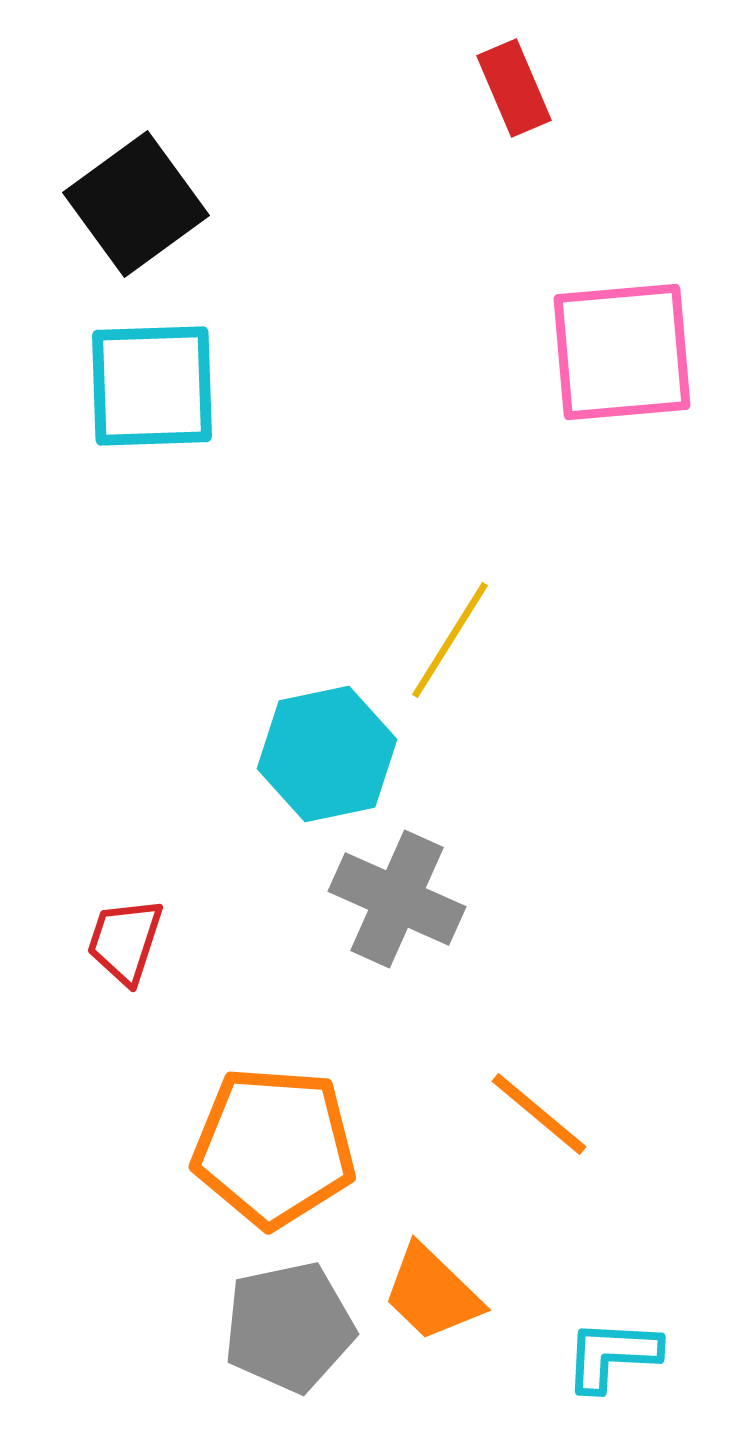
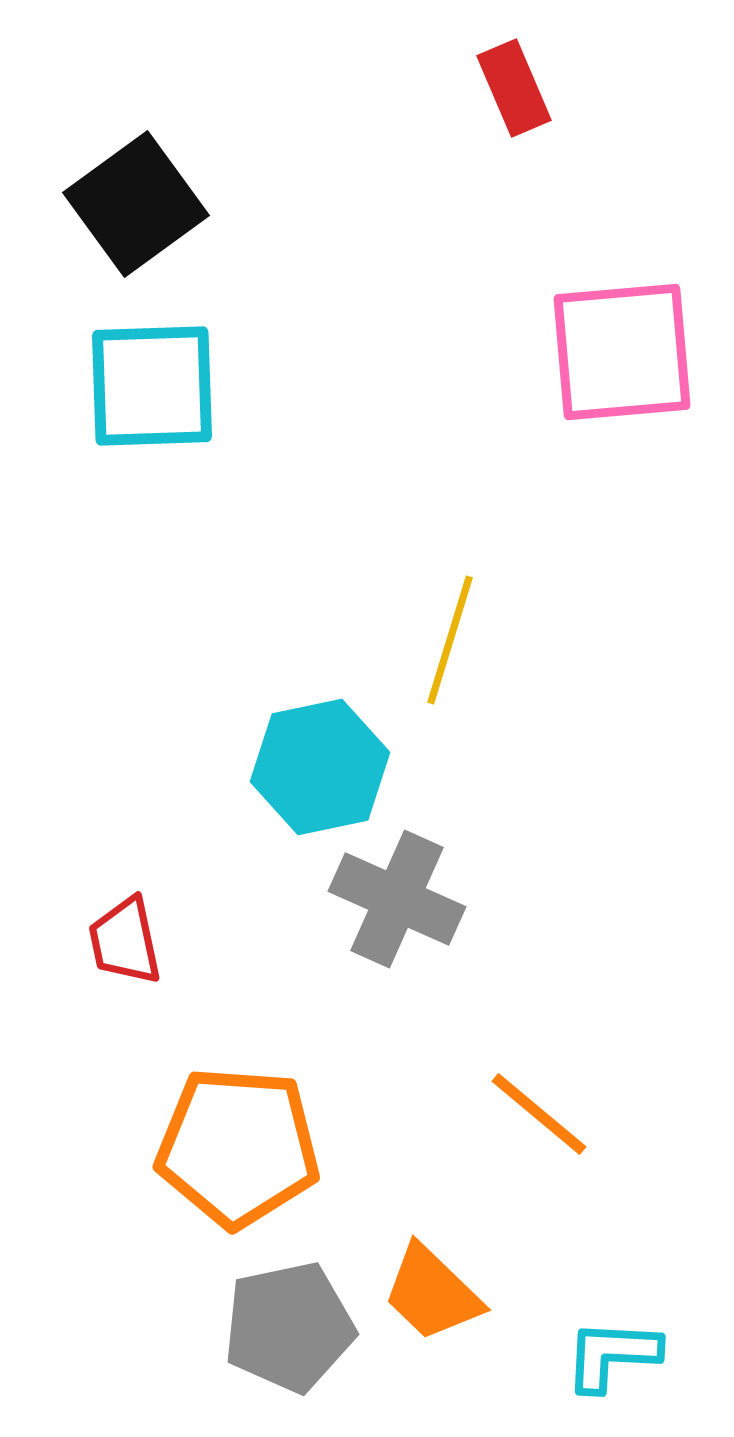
yellow line: rotated 15 degrees counterclockwise
cyan hexagon: moved 7 px left, 13 px down
red trapezoid: rotated 30 degrees counterclockwise
orange pentagon: moved 36 px left
